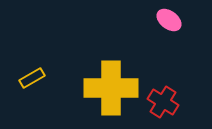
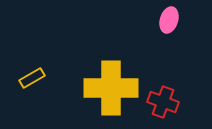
pink ellipse: rotated 70 degrees clockwise
red cross: rotated 12 degrees counterclockwise
